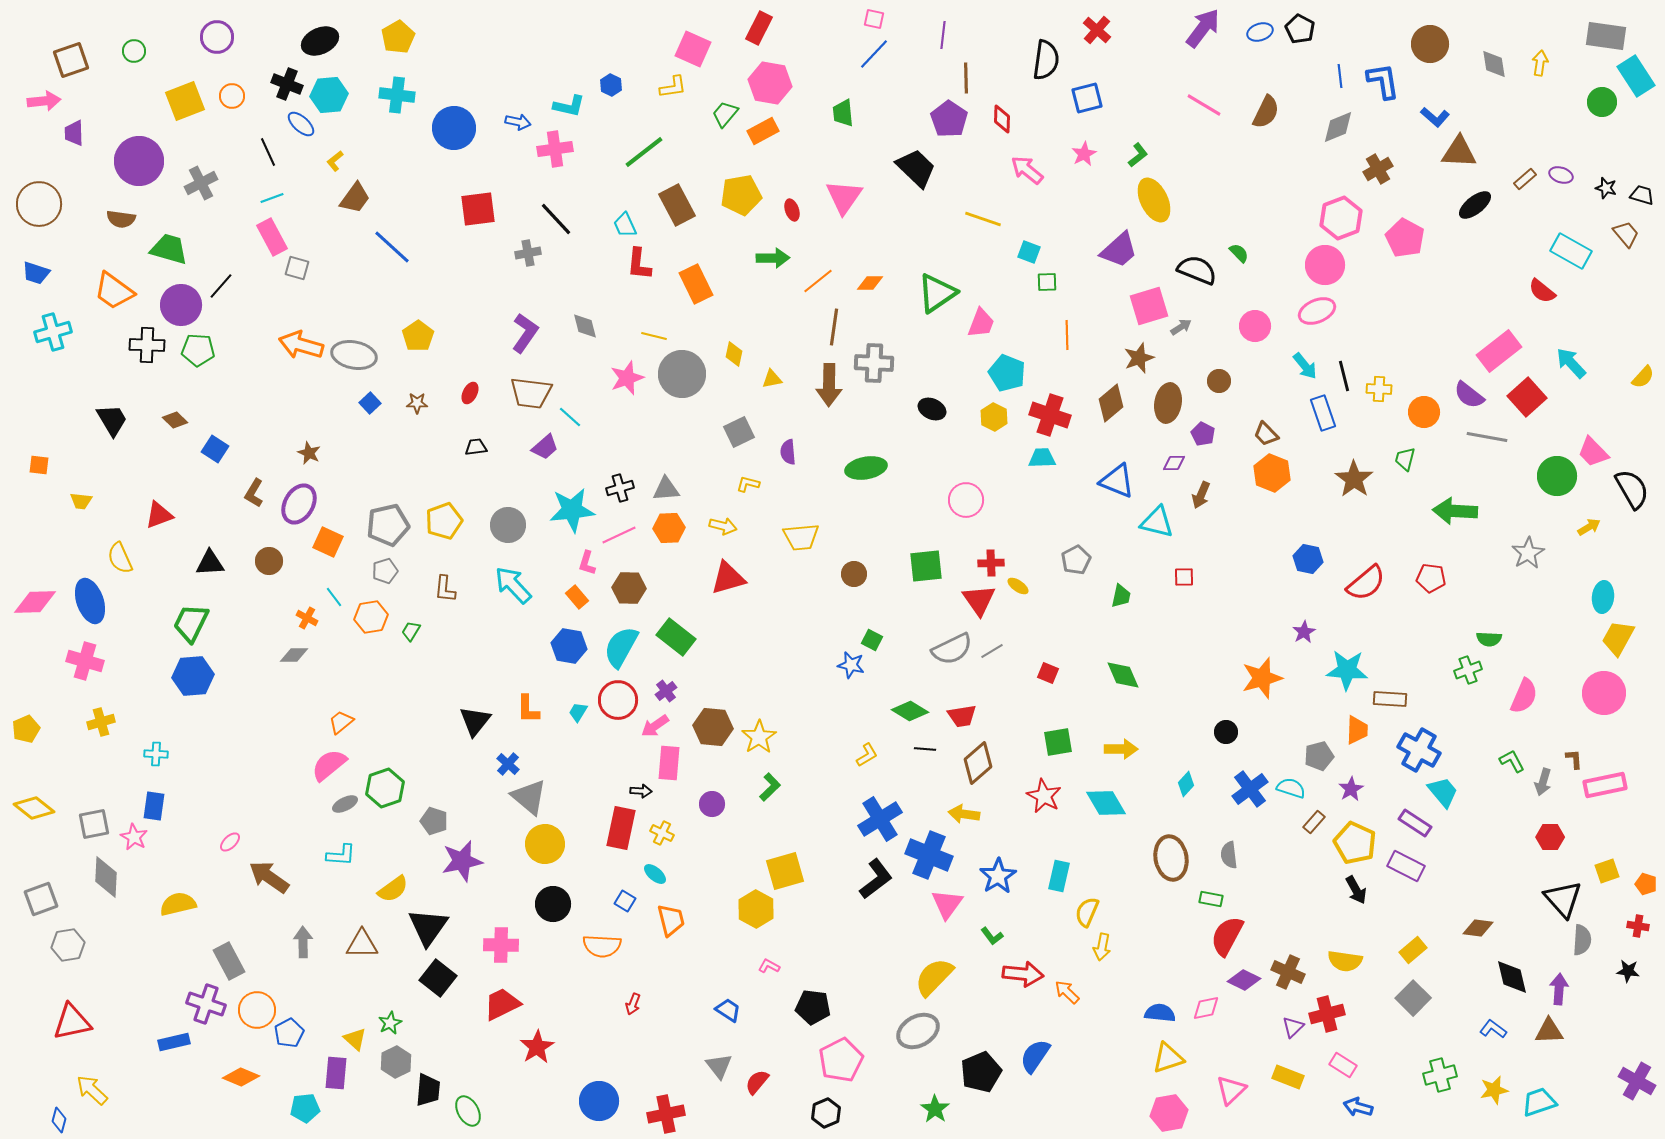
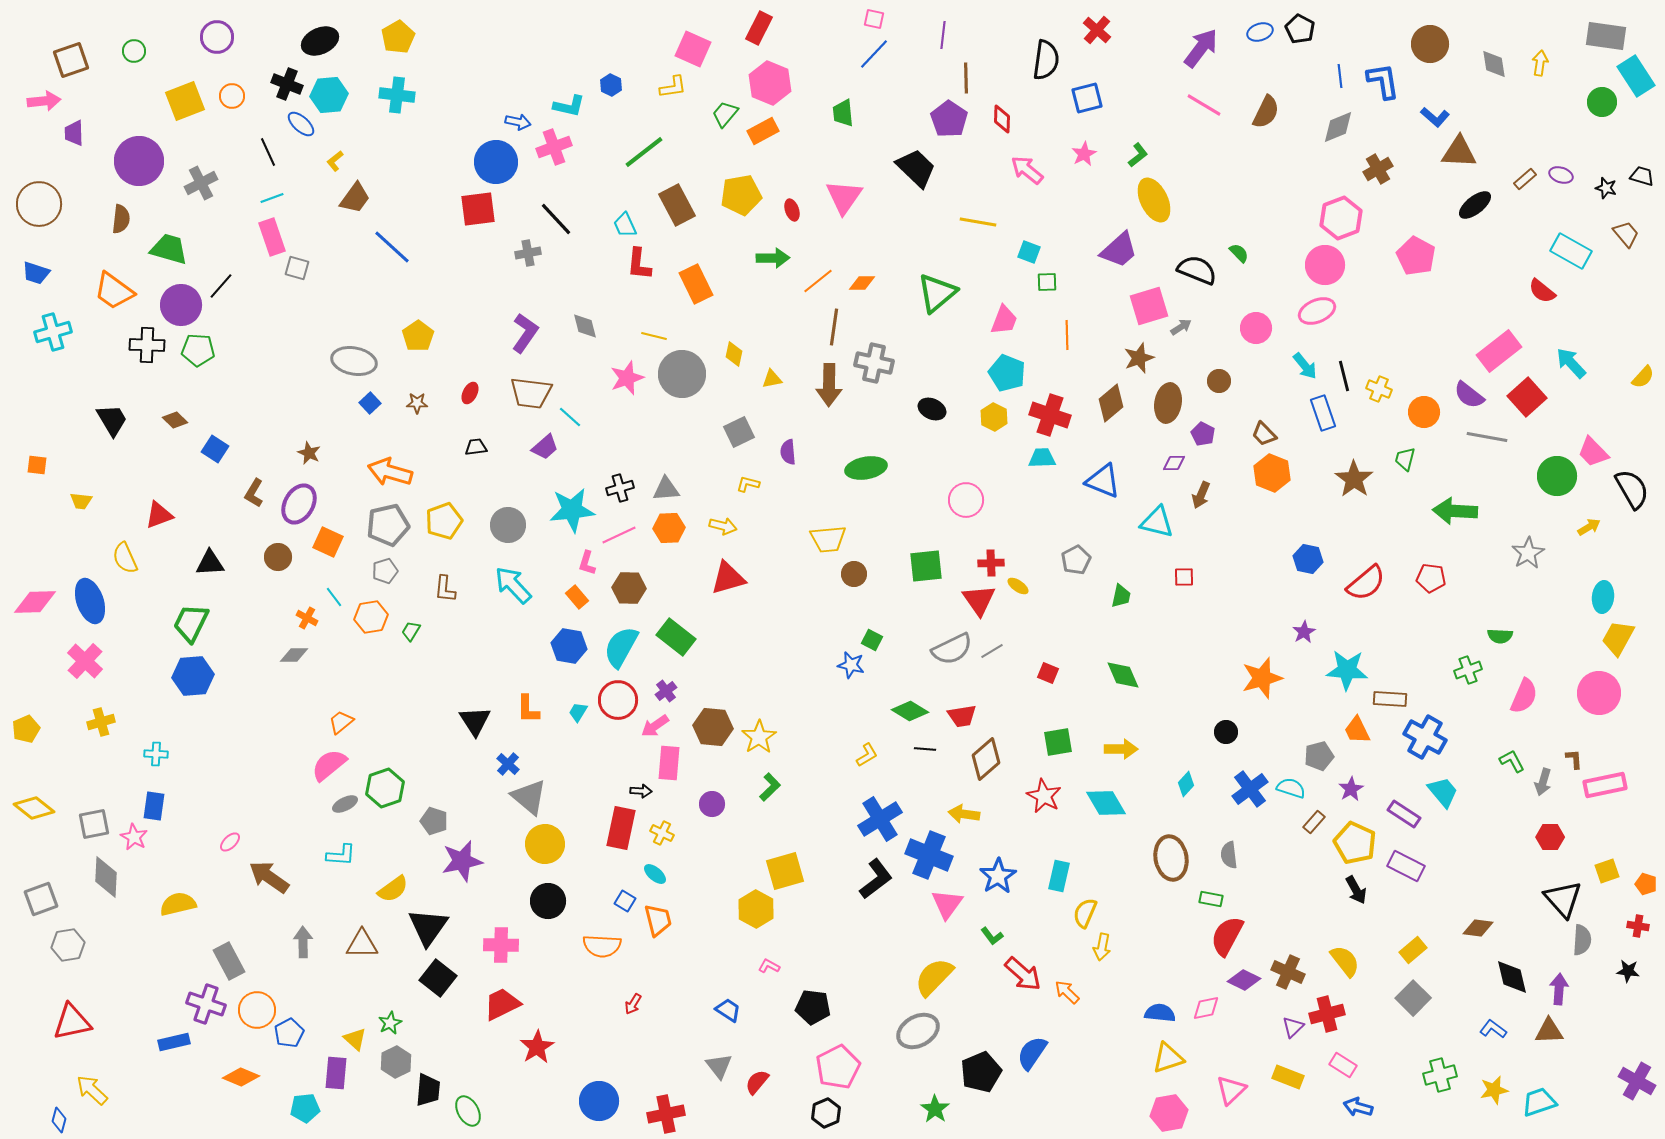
purple arrow at (1203, 28): moved 2 px left, 20 px down
pink hexagon at (770, 83): rotated 12 degrees clockwise
blue circle at (454, 128): moved 42 px right, 34 px down
pink cross at (555, 149): moved 1 px left, 2 px up; rotated 12 degrees counterclockwise
black trapezoid at (1642, 195): moved 19 px up
brown semicircle at (121, 219): rotated 92 degrees counterclockwise
yellow line at (983, 219): moved 5 px left, 3 px down; rotated 9 degrees counterclockwise
pink rectangle at (272, 237): rotated 9 degrees clockwise
pink pentagon at (1405, 238): moved 11 px right, 18 px down
orange diamond at (870, 283): moved 8 px left
green triangle at (937, 293): rotated 6 degrees counterclockwise
pink trapezoid at (981, 323): moved 23 px right, 3 px up
pink circle at (1255, 326): moved 1 px right, 2 px down
orange arrow at (301, 345): moved 89 px right, 127 px down
gray ellipse at (354, 355): moved 6 px down
gray cross at (874, 363): rotated 9 degrees clockwise
yellow cross at (1379, 389): rotated 20 degrees clockwise
brown trapezoid at (1266, 434): moved 2 px left
orange square at (39, 465): moved 2 px left
blue triangle at (1117, 481): moved 14 px left
yellow trapezoid at (801, 537): moved 27 px right, 2 px down
yellow semicircle at (120, 558): moved 5 px right
brown circle at (269, 561): moved 9 px right, 4 px up
green semicircle at (1489, 639): moved 11 px right, 3 px up
pink cross at (85, 661): rotated 27 degrees clockwise
pink circle at (1604, 693): moved 5 px left
black triangle at (475, 721): rotated 12 degrees counterclockwise
orange trapezoid at (1357, 730): rotated 152 degrees clockwise
blue cross at (1419, 750): moved 6 px right, 13 px up
brown diamond at (978, 763): moved 8 px right, 4 px up
purple rectangle at (1415, 823): moved 11 px left, 9 px up
black circle at (553, 904): moved 5 px left, 3 px up
yellow semicircle at (1087, 912): moved 2 px left, 1 px down
orange trapezoid at (671, 920): moved 13 px left
yellow semicircle at (1345, 961): rotated 136 degrees counterclockwise
red arrow at (1023, 974): rotated 36 degrees clockwise
red arrow at (633, 1004): rotated 10 degrees clockwise
blue semicircle at (1035, 1056): moved 3 px left, 3 px up
pink pentagon at (841, 1060): moved 3 px left, 7 px down
